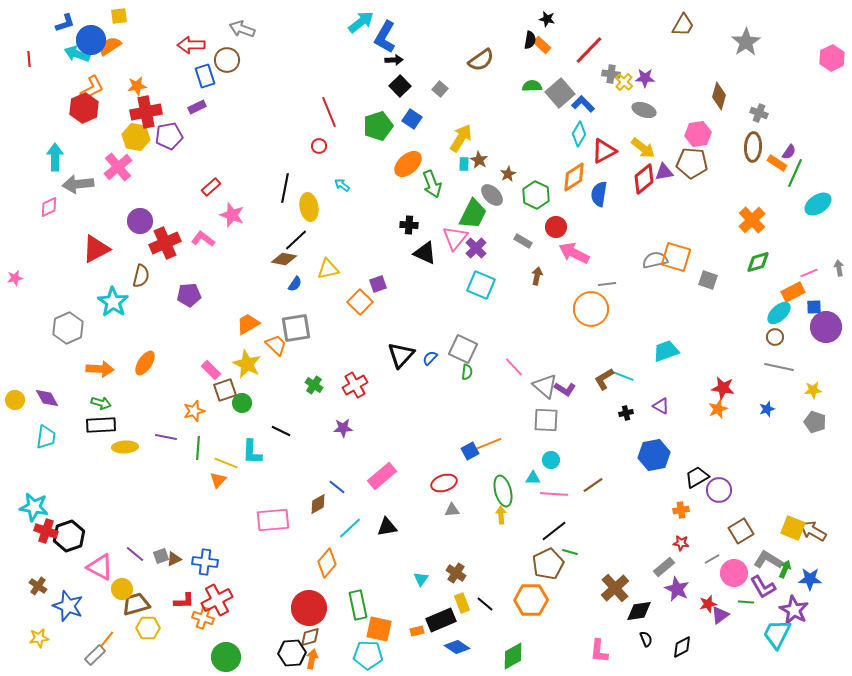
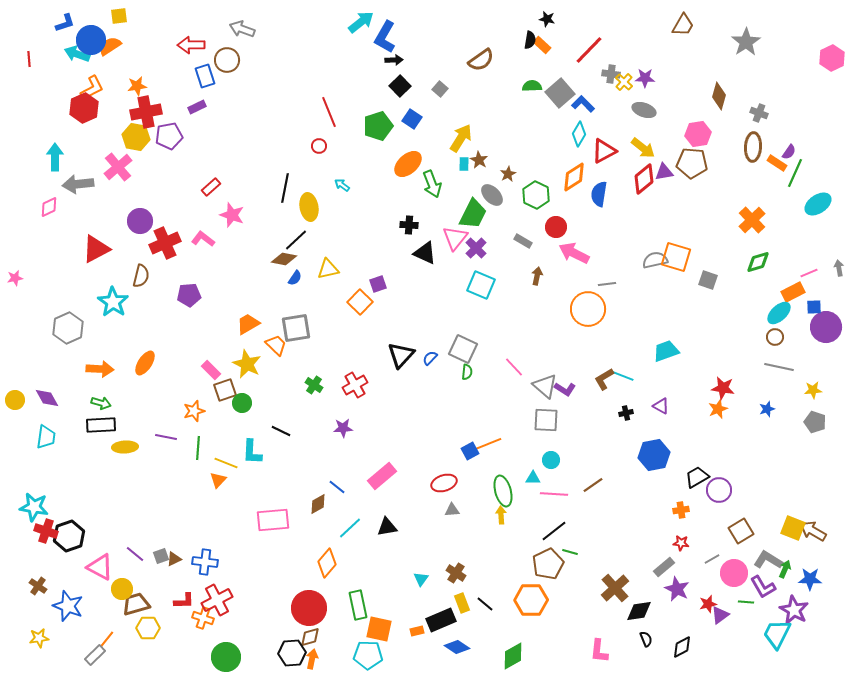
blue semicircle at (295, 284): moved 6 px up
orange circle at (591, 309): moved 3 px left
